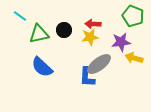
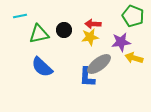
cyan line: rotated 48 degrees counterclockwise
